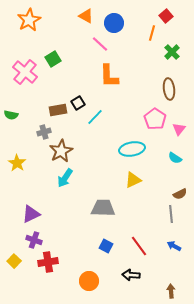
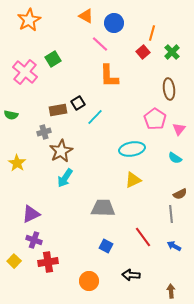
red square: moved 23 px left, 36 px down
red line: moved 4 px right, 9 px up
